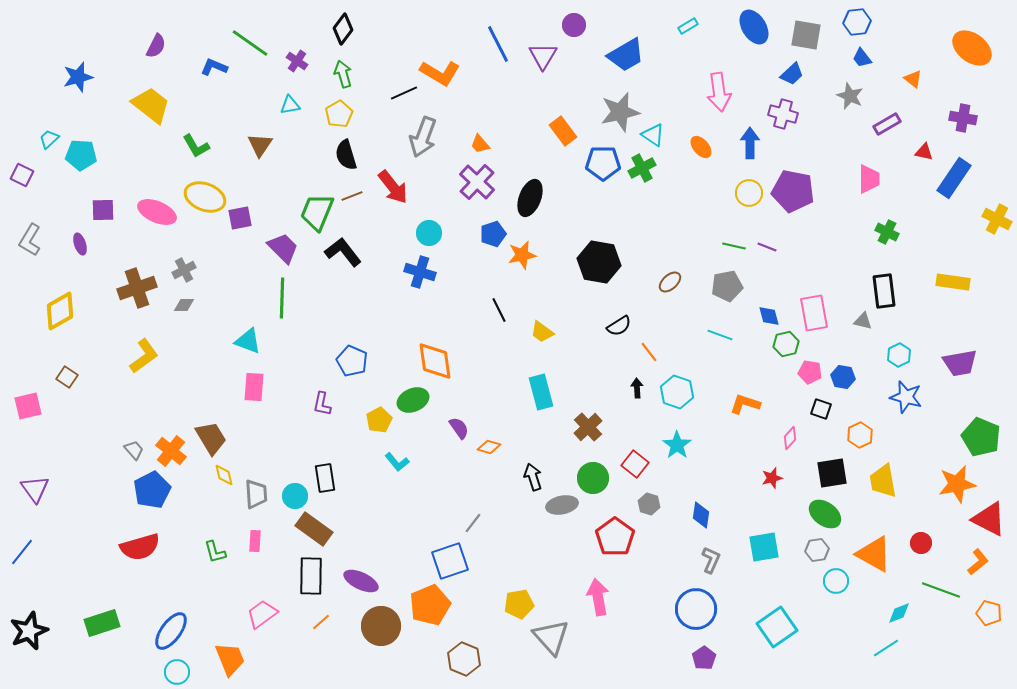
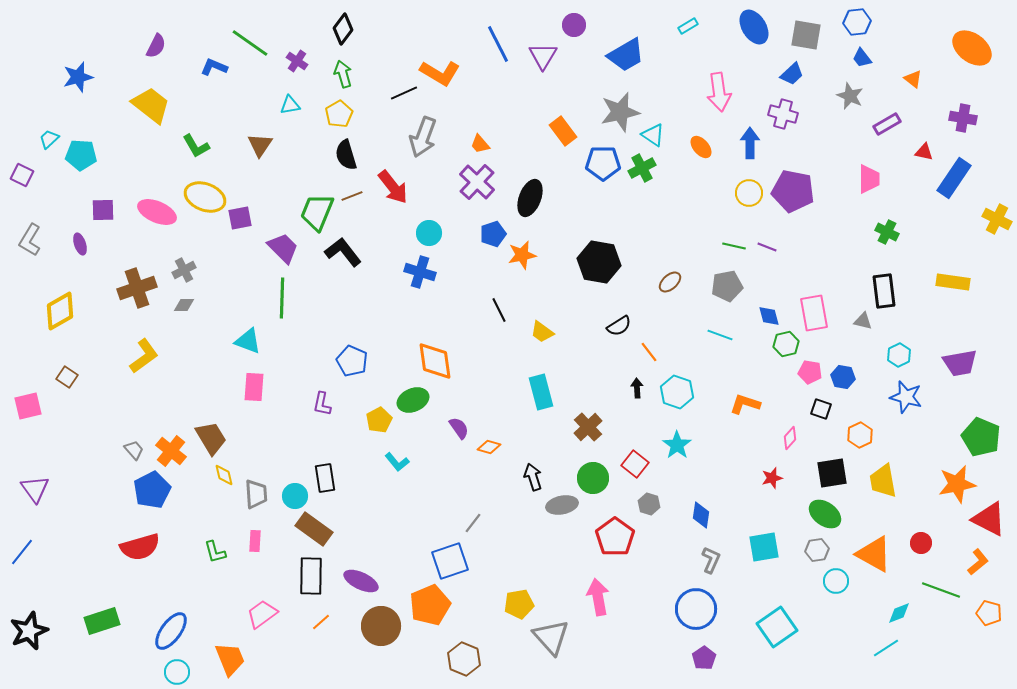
green rectangle at (102, 623): moved 2 px up
